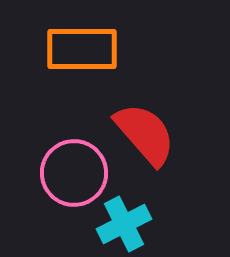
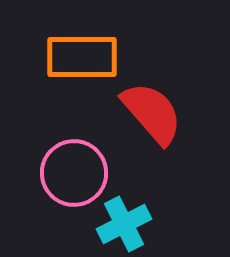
orange rectangle: moved 8 px down
red semicircle: moved 7 px right, 21 px up
